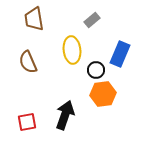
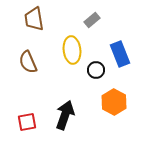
blue rectangle: rotated 45 degrees counterclockwise
orange hexagon: moved 11 px right, 8 px down; rotated 25 degrees counterclockwise
